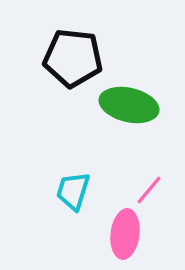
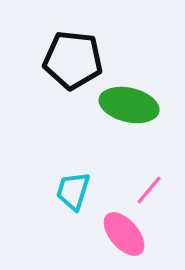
black pentagon: moved 2 px down
pink ellipse: moved 1 px left; rotated 48 degrees counterclockwise
